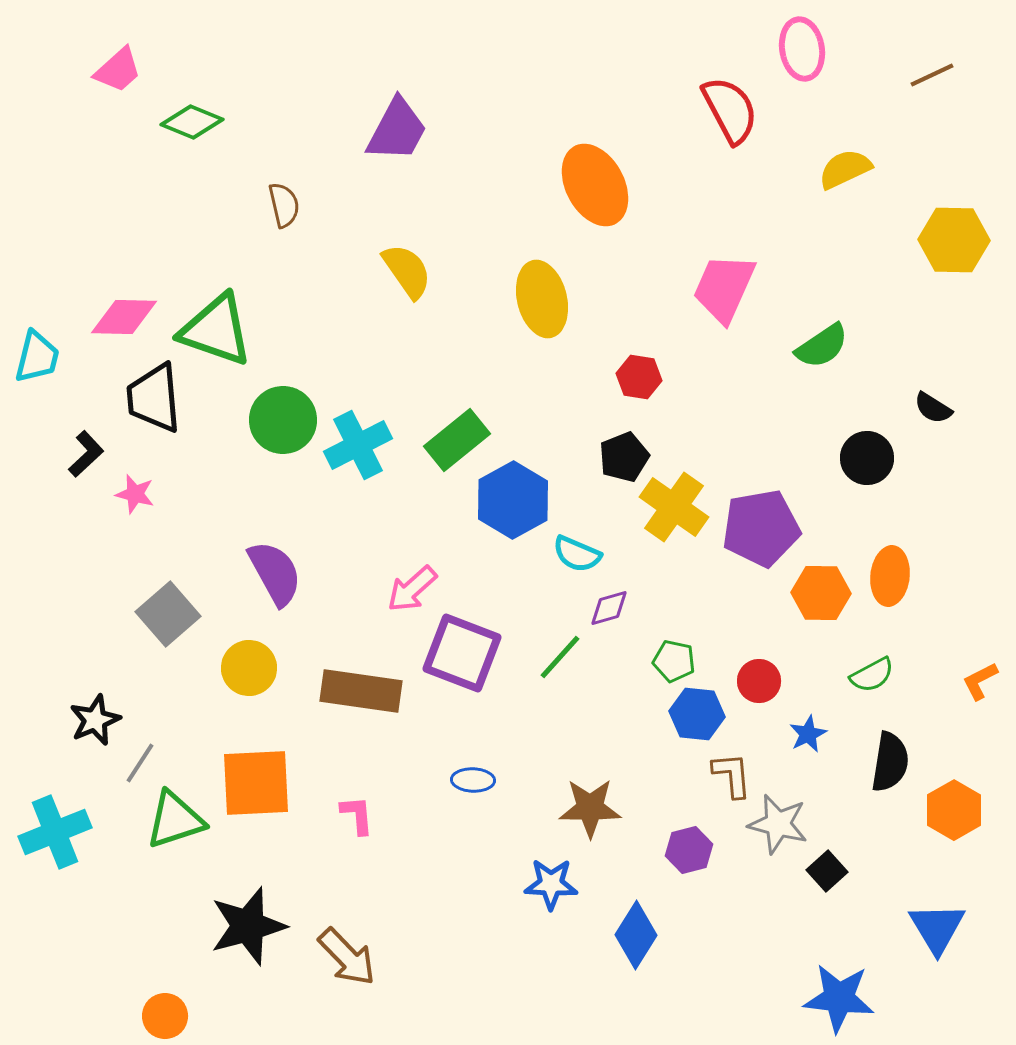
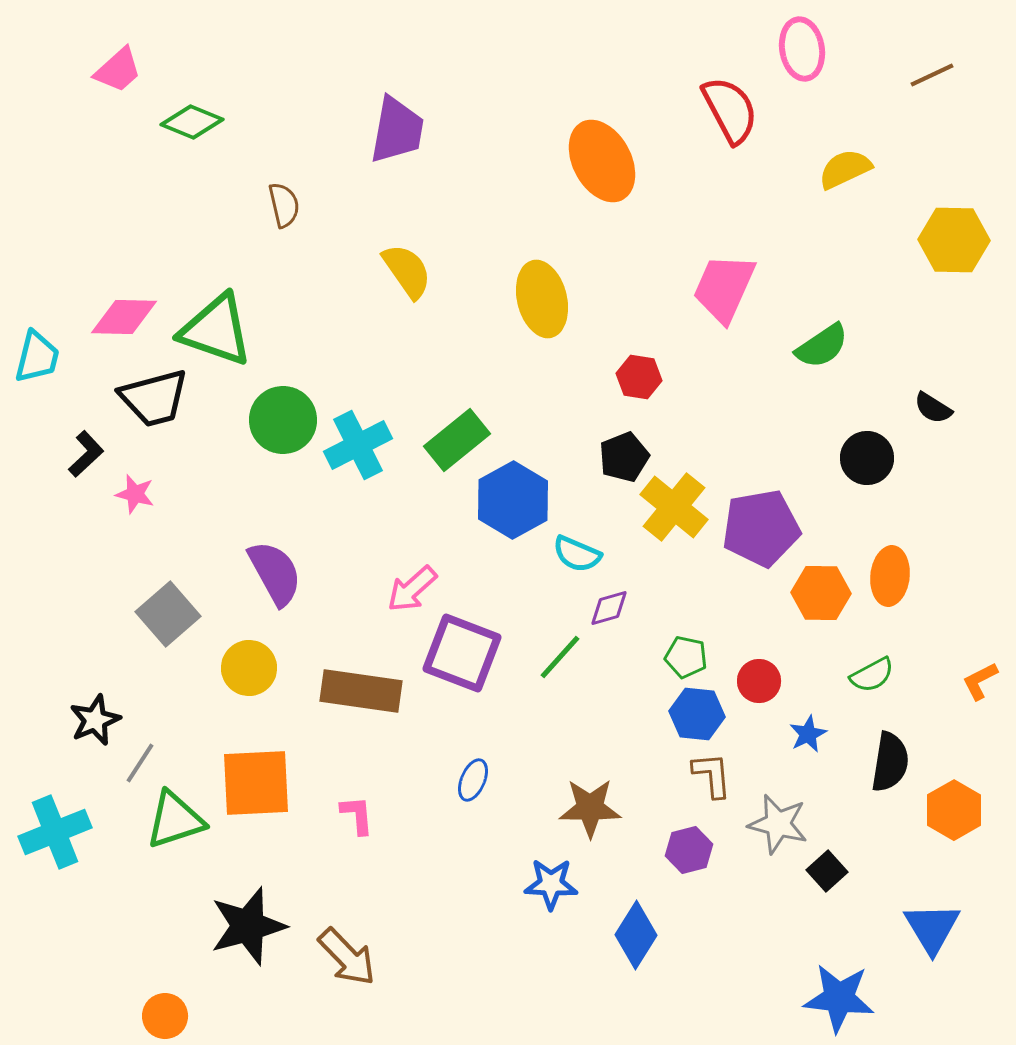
purple trapezoid at (397, 130): rotated 18 degrees counterclockwise
orange ellipse at (595, 185): moved 7 px right, 24 px up
black trapezoid at (154, 398): rotated 100 degrees counterclockwise
yellow cross at (674, 507): rotated 4 degrees clockwise
green pentagon at (674, 661): moved 12 px right, 4 px up
brown L-shape at (732, 775): moved 20 px left
blue ellipse at (473, 780): rotated 69 degrees counterclockwise
blue triangle at (937, 928): moved 5 px left
